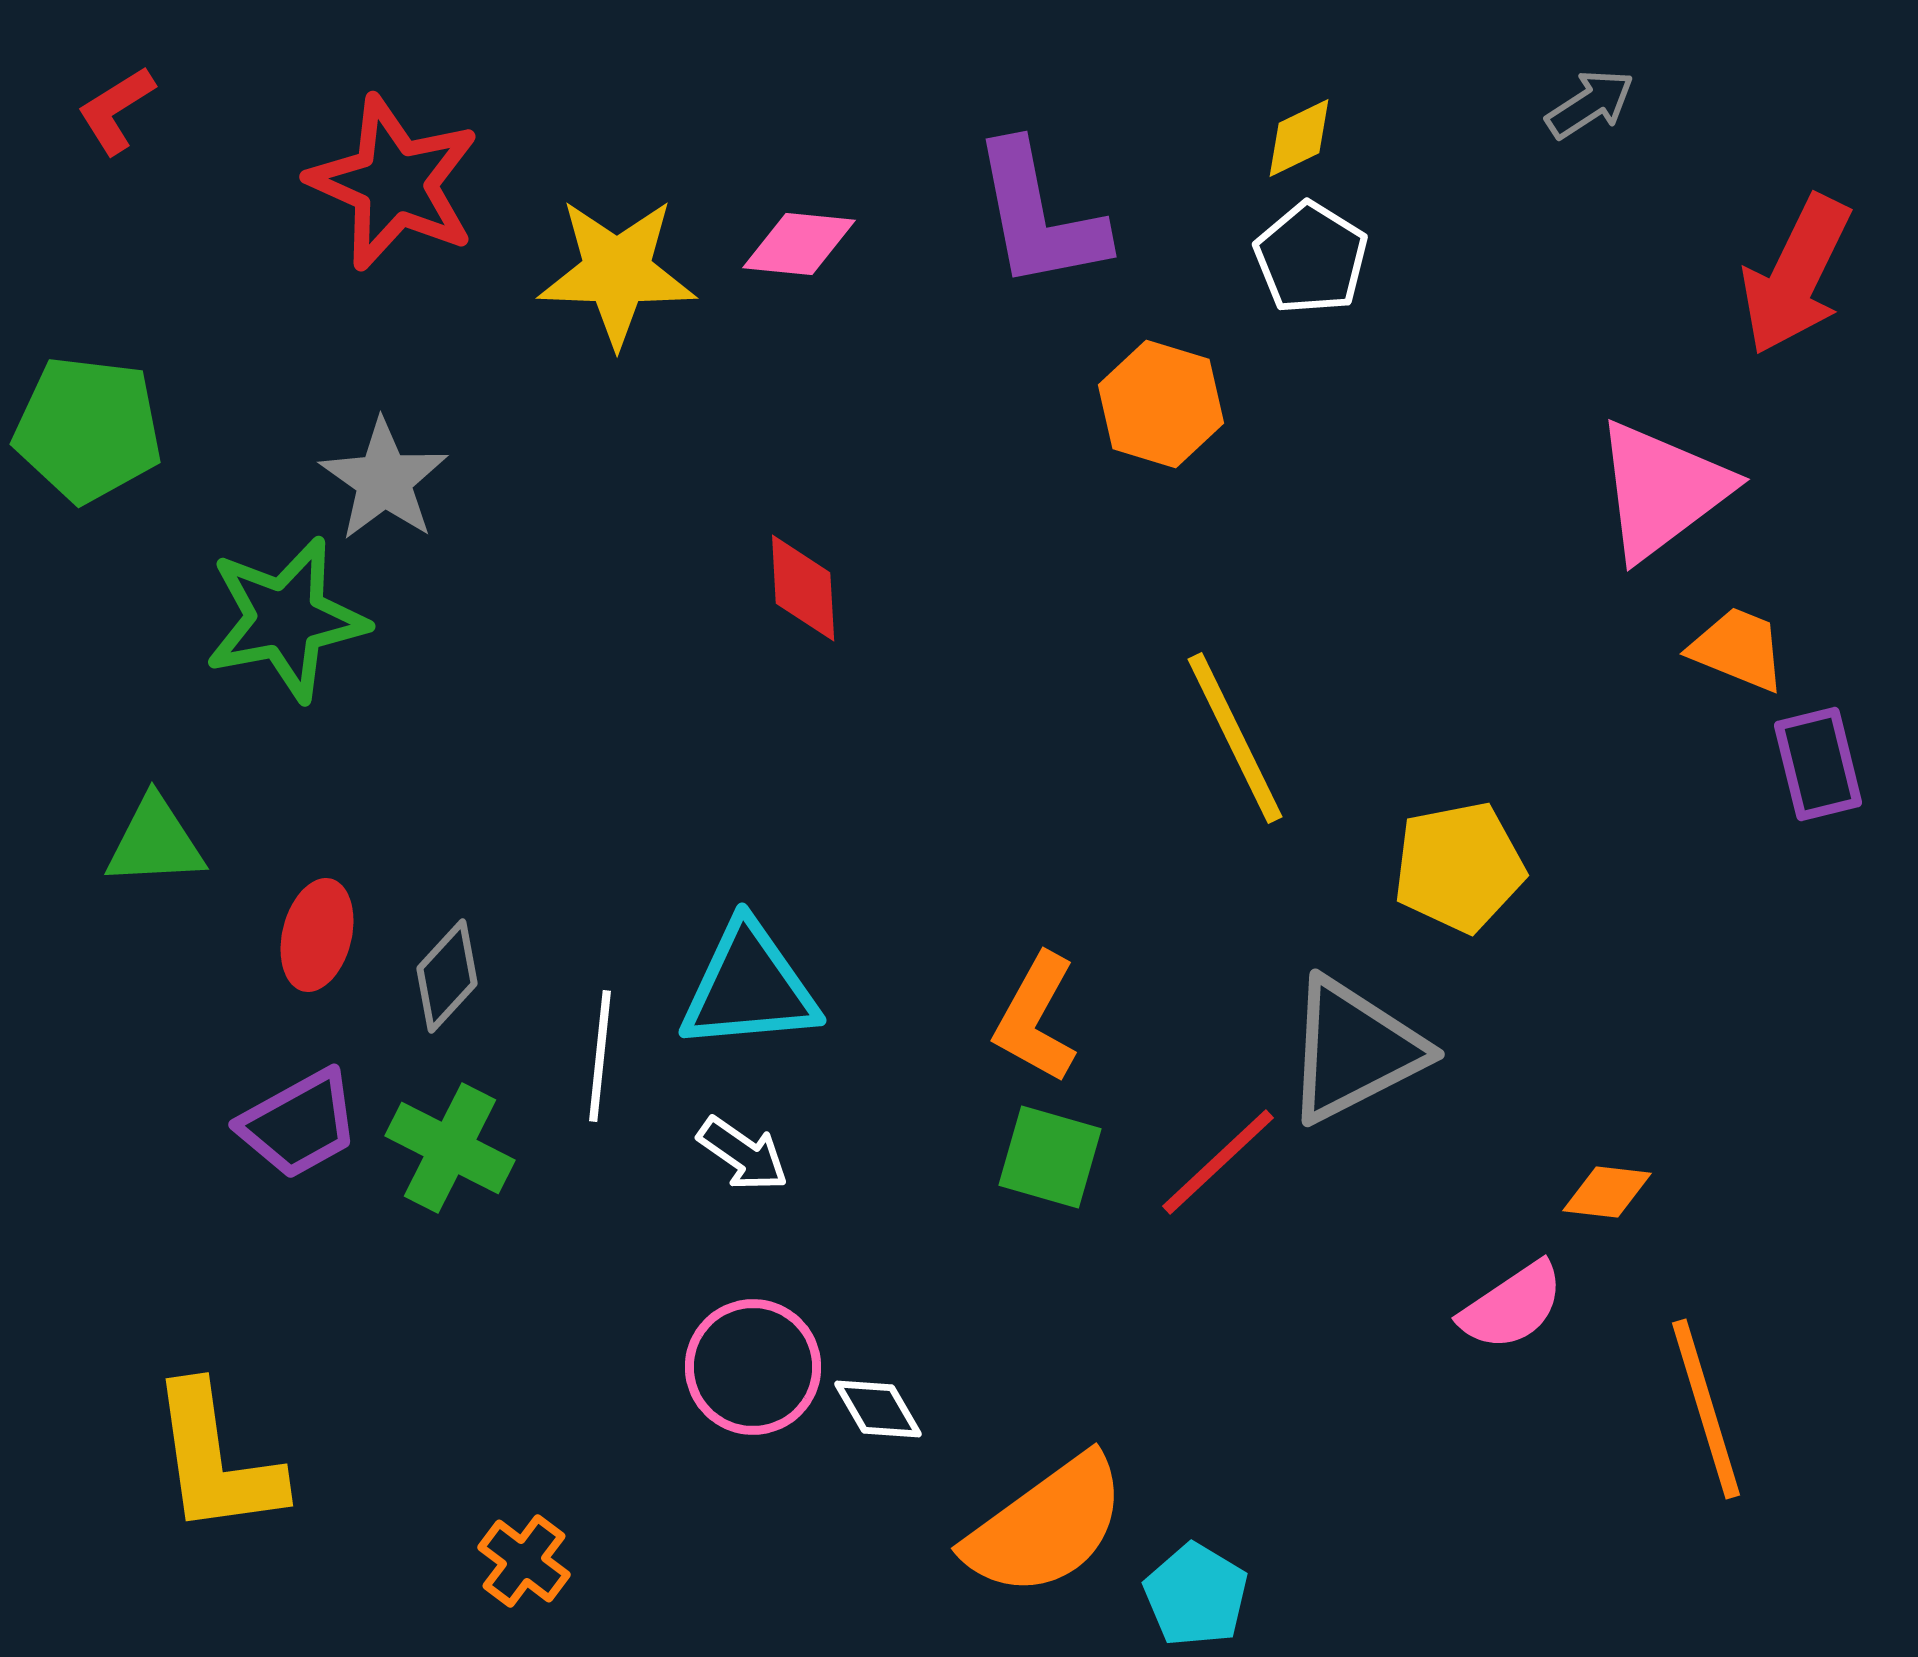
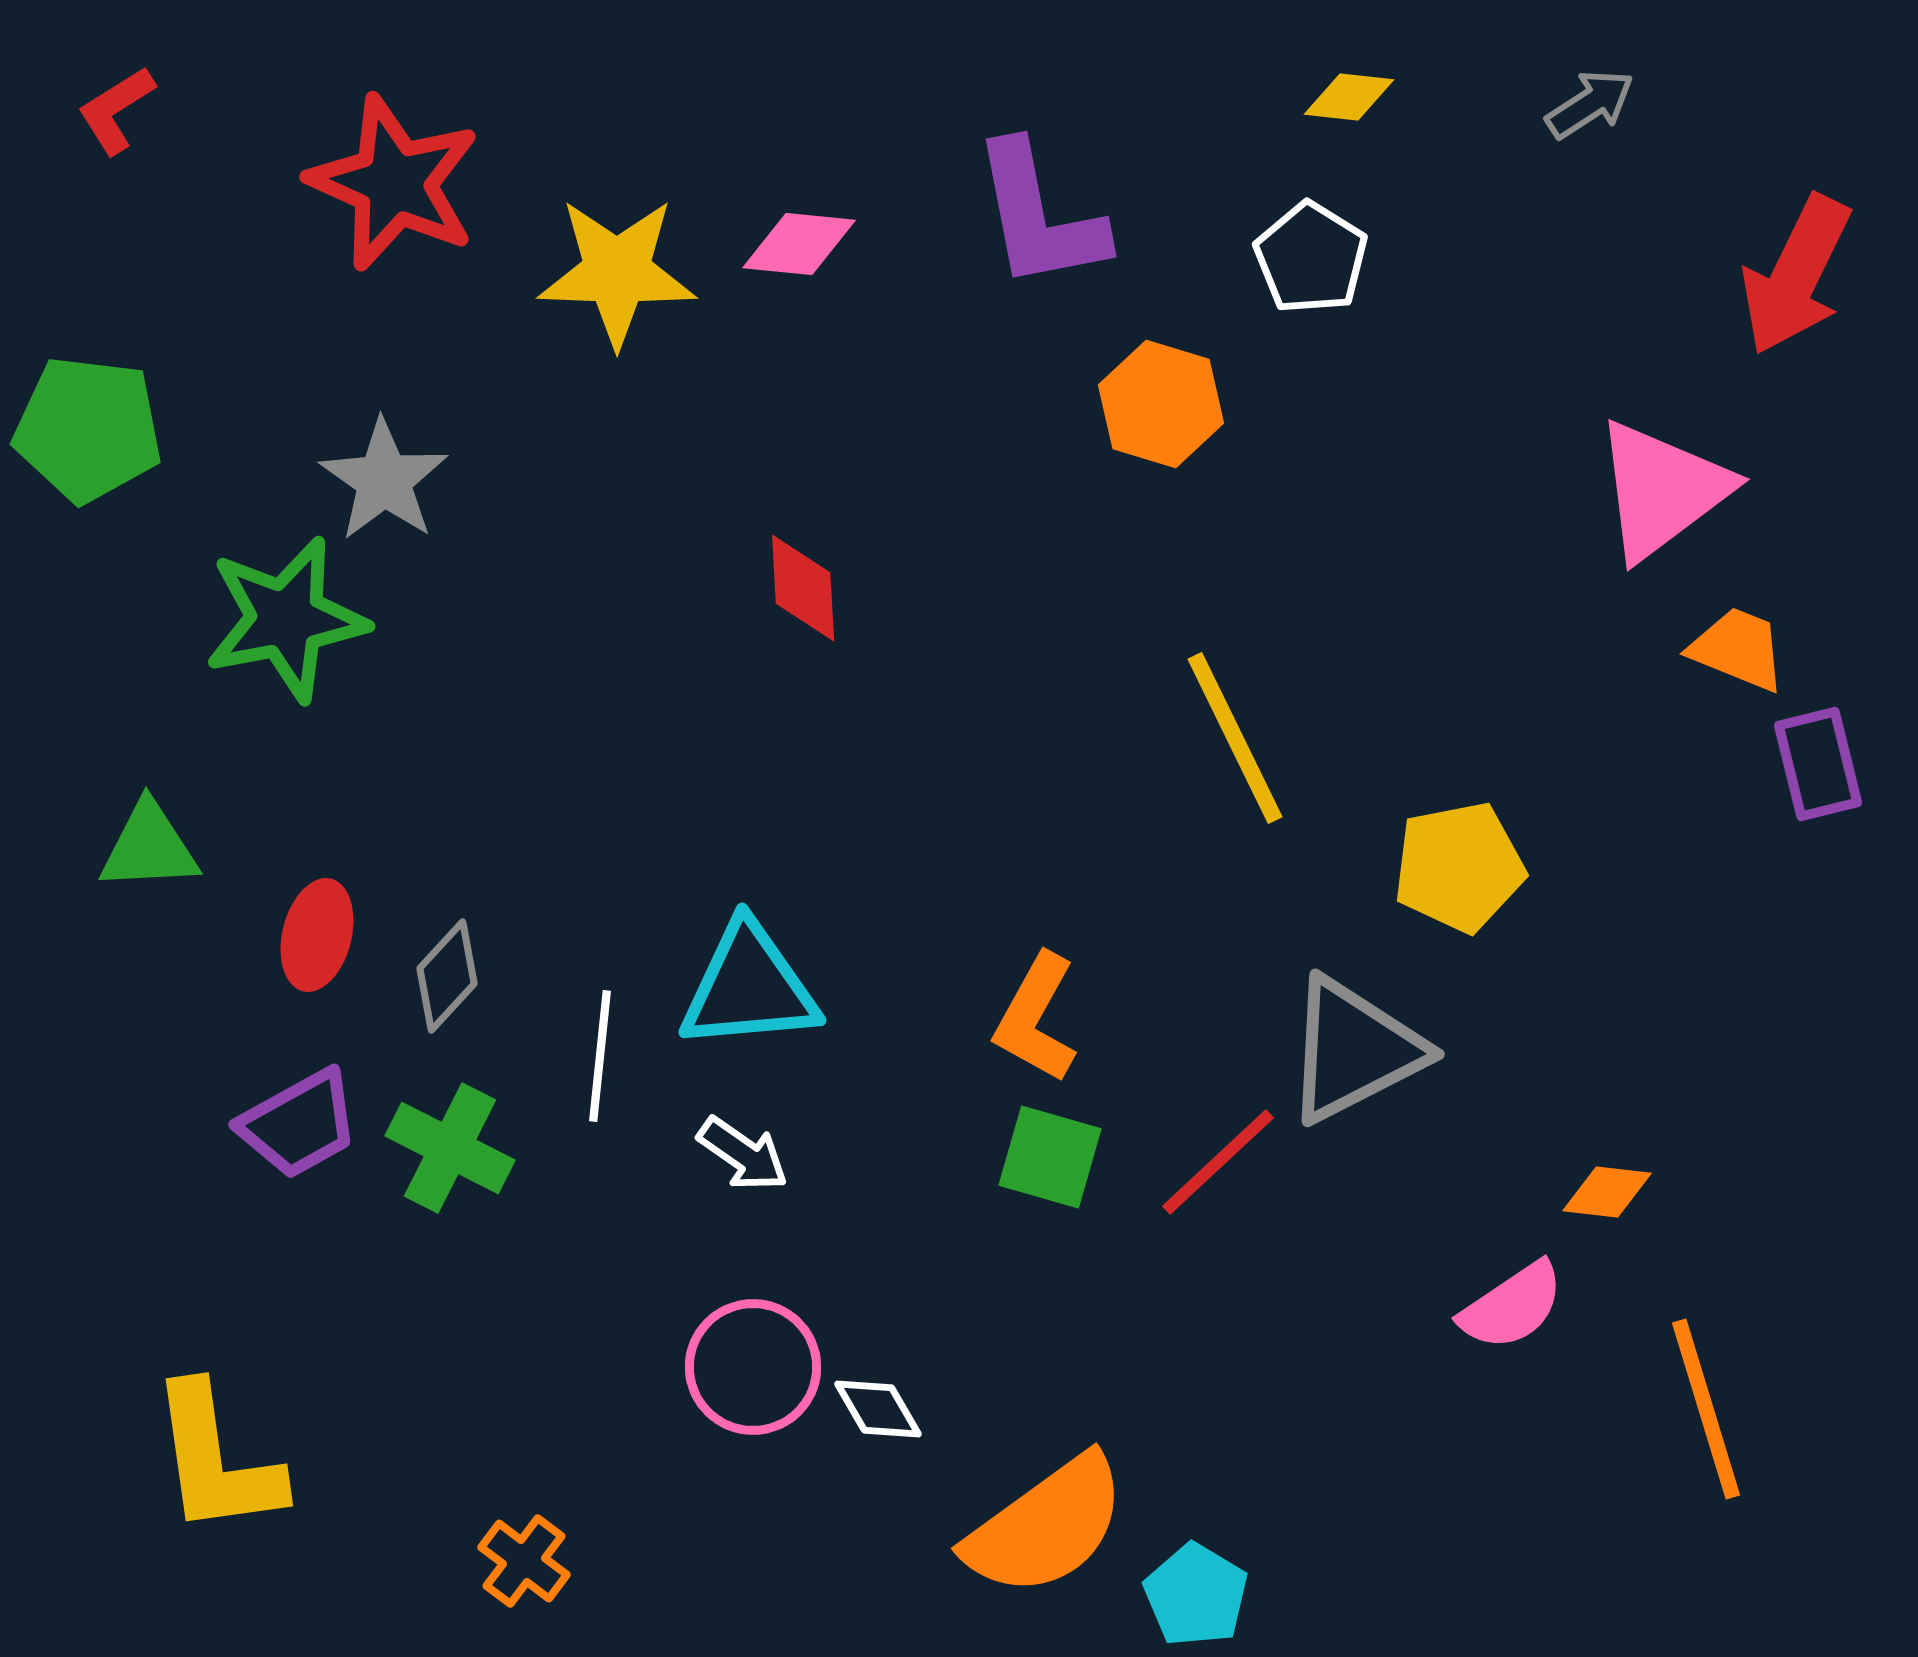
yellow diamond: moved 50 px right, 41 px up; rotated 32 degrees clockwise
green triangle: moved 6 px left, 5 px down
